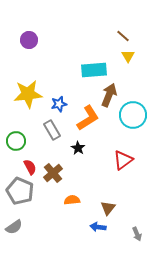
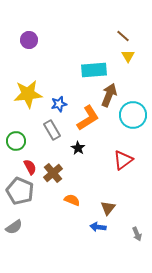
orange semicircle: rotated 28 degrees clockwise
